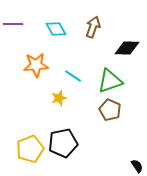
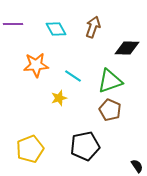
black pentagon: moved 22 px right, 3 px down
